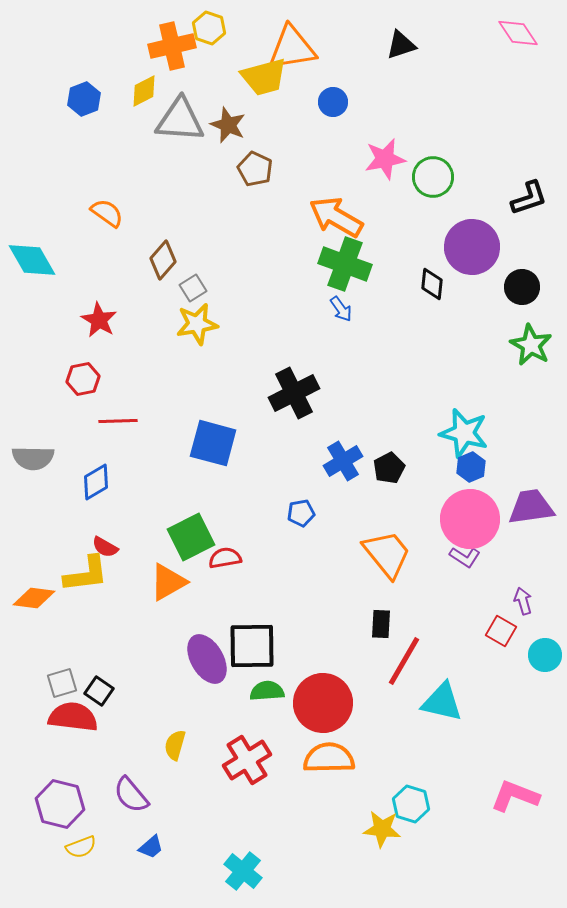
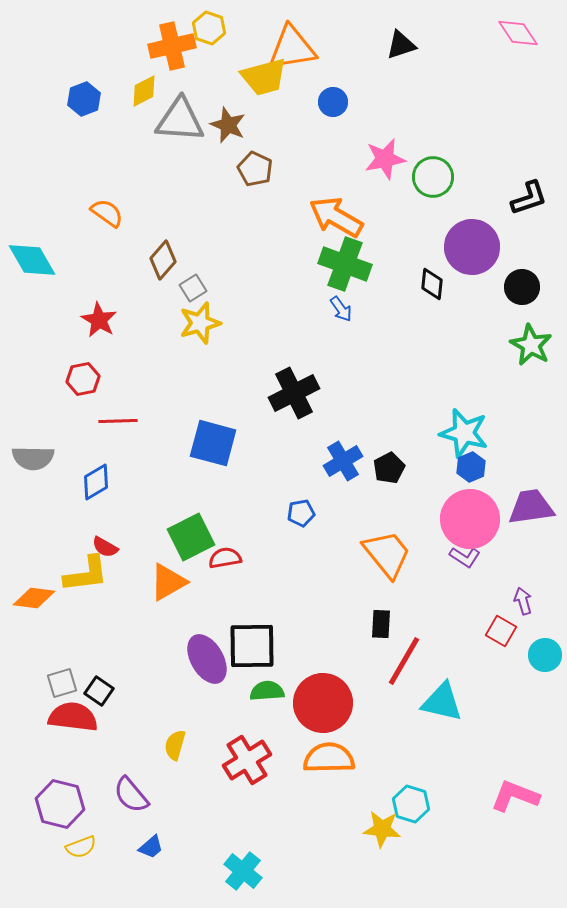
yellow star at (197, 324): moved 3 px right, 1 px up; rotated 6 degrees counterclockwise
